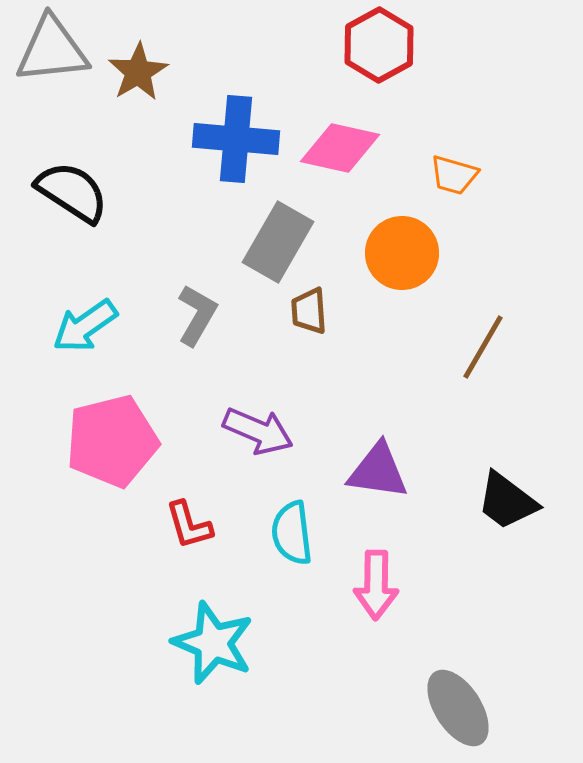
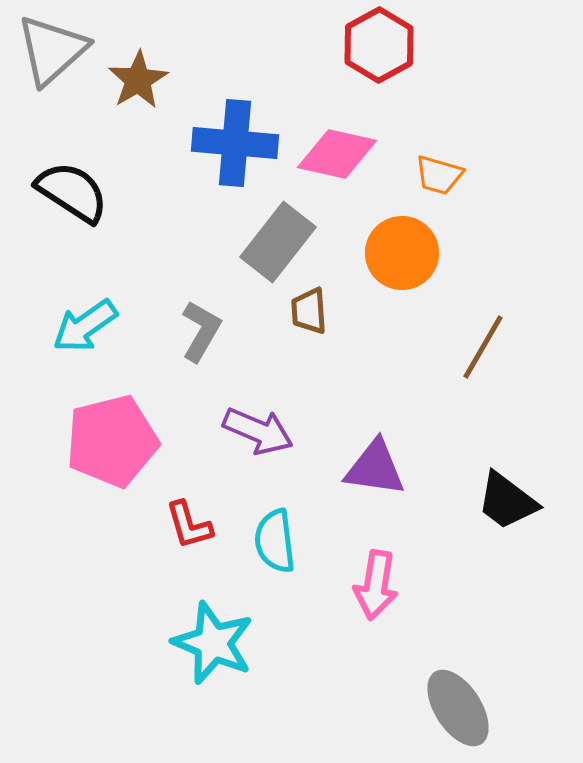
gray triangle: rotated 36 degrees counterclockwise
brown star: moved 8 px down
blue cross: moved 1 px left, 4 px down
pink diamond: moved 3 px left, 6 px down
orange trapezoid: moved 15 px left
gray rectangle: rotated 8 degrees clockwise
gray L-shape: moved 4 px right, 16 px down
purple triangle: moved 3 px left, 3 px up
cyan semicircle: moved 17 px left, 8 px down
pink arrow: rotated 8 degrees clockwise
